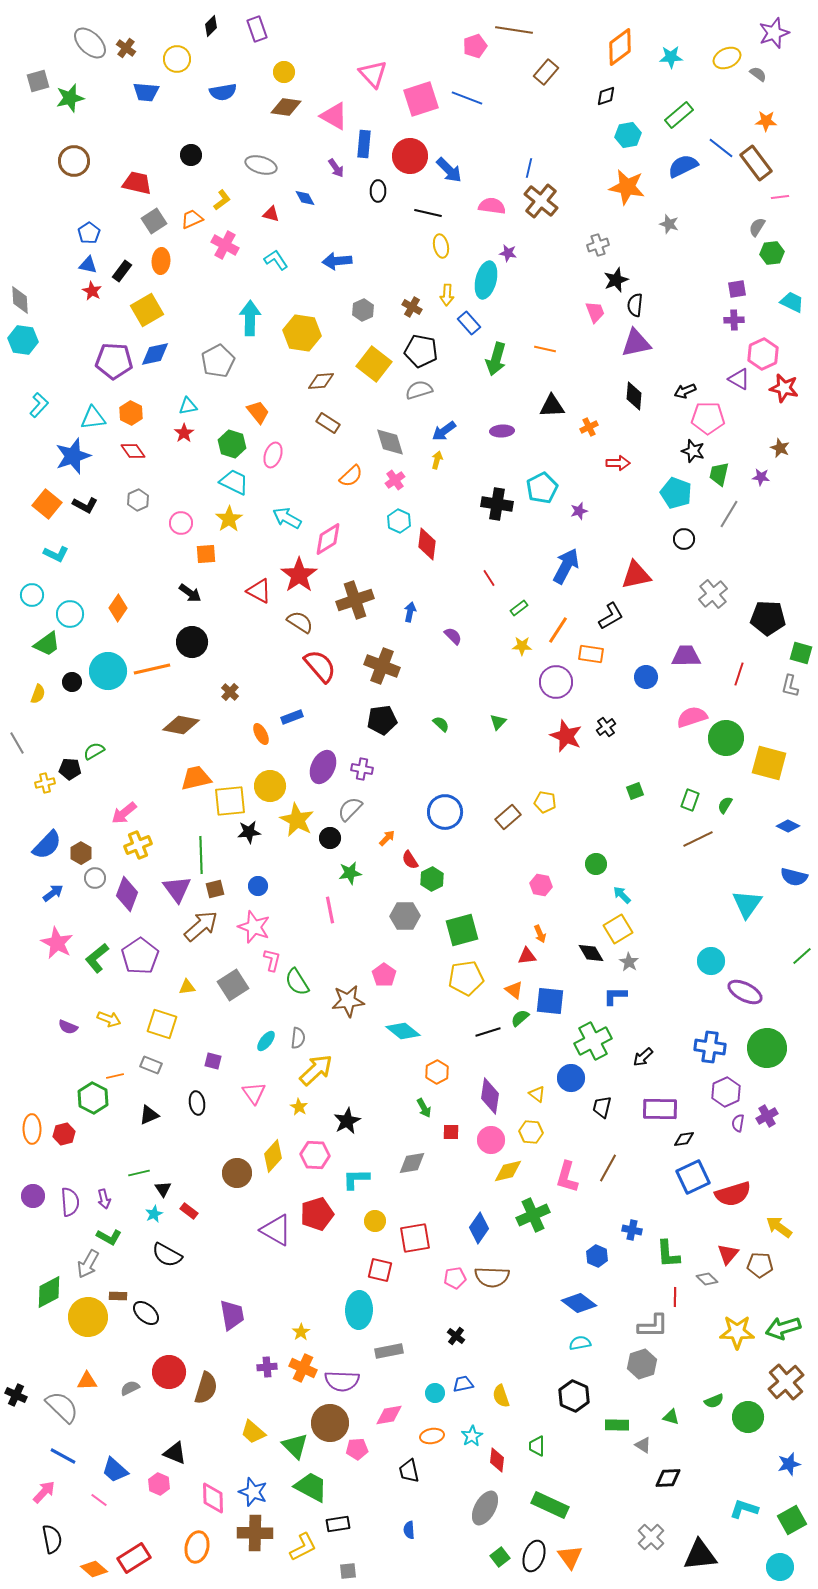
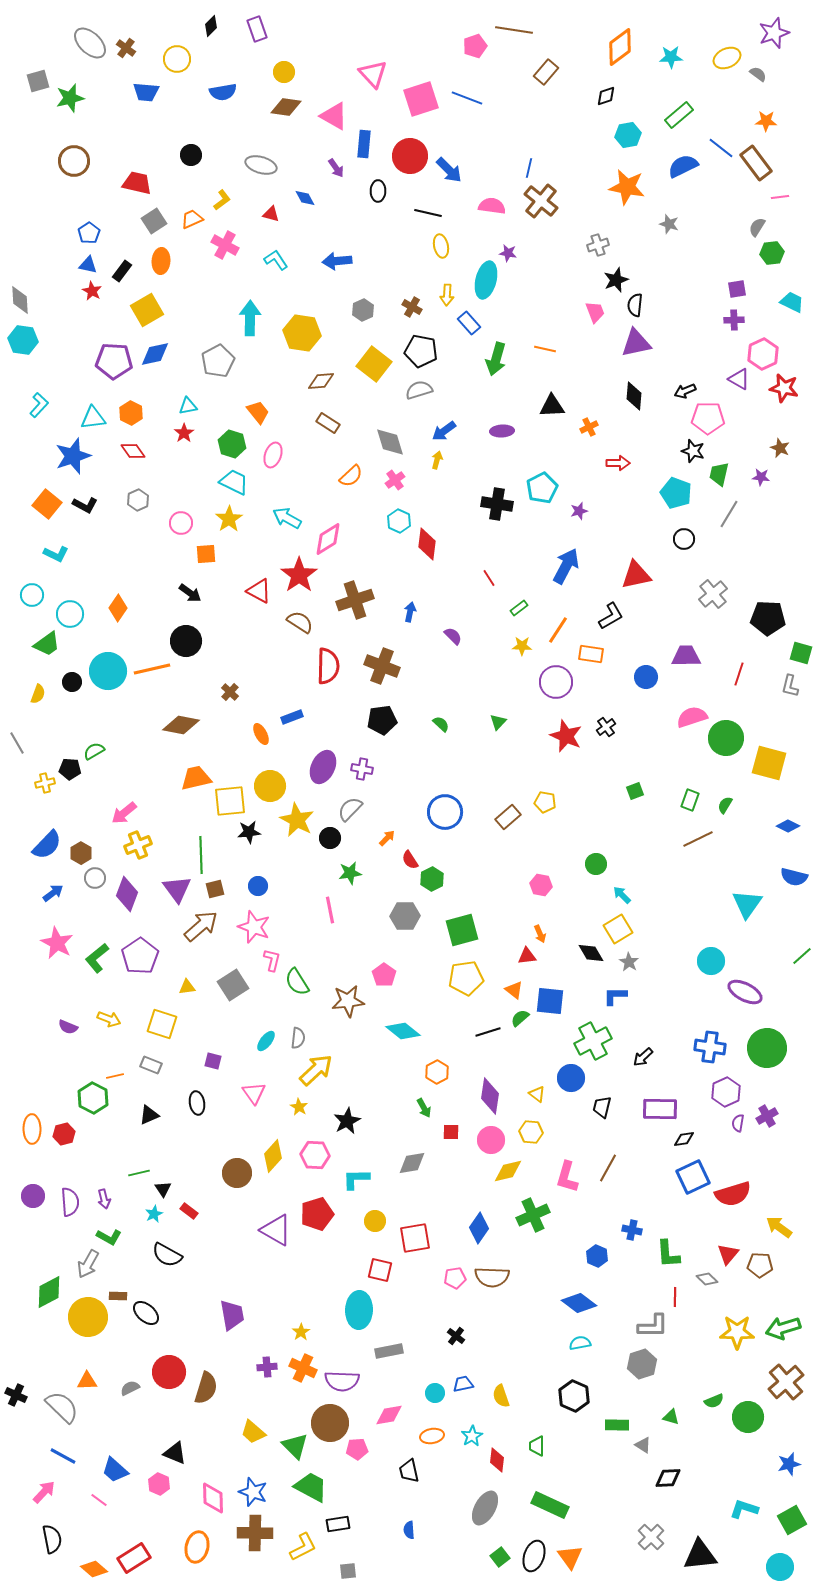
black circle at (192, 642): moved 6 px left, 1 px up
red semicircle at (320, 666): moved 8 px right; rotated 42 degrees clockwise
